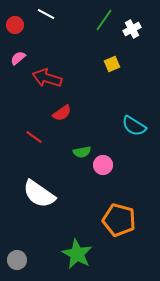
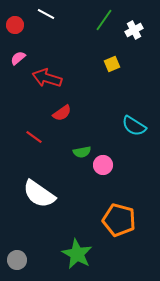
white cross: moved 2 px right, 1 px down
